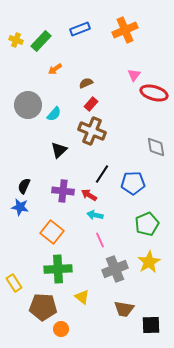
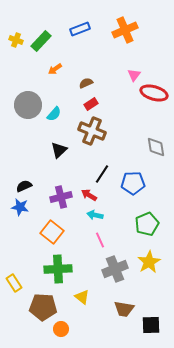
red rectangle: rotated 16 degrees clockwise
black semicircle: rotated 42 degrees clockwise
purple cross: moved 2 px left, 6 px down; rotated 20 degrees counterclockwise
